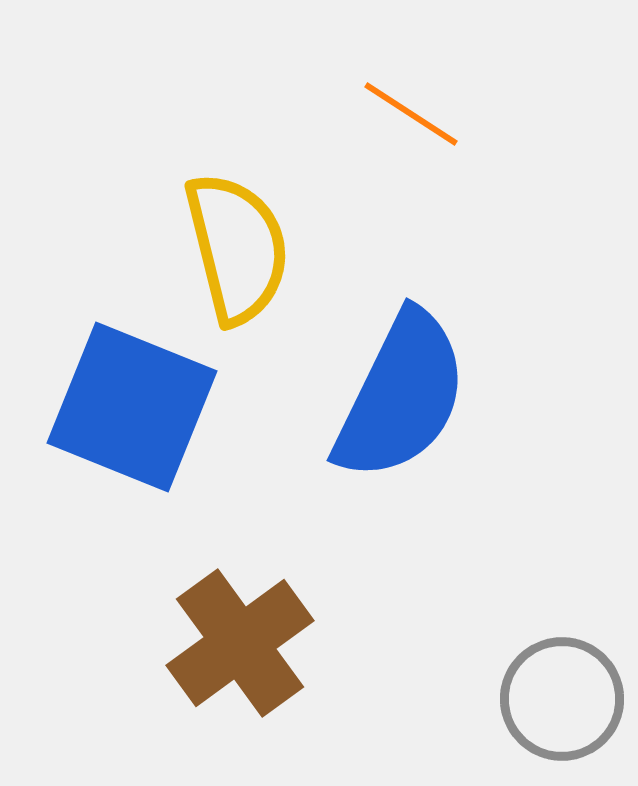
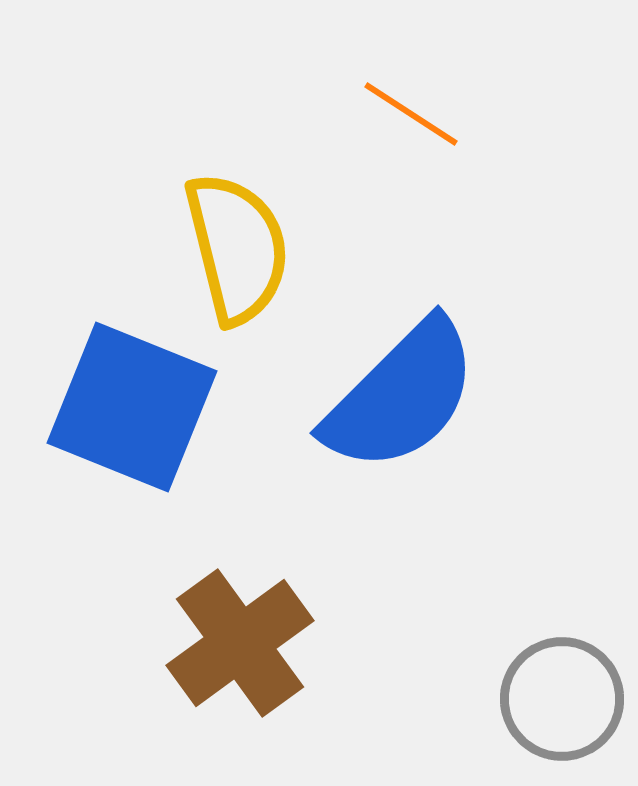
blue semicircle: rotated 19 degrees clockwise
